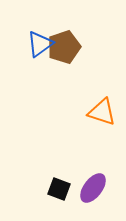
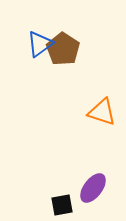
brown pentagon: moved 1 px left, 2 px down; rotated 20 degrees counterclockwise
black square: moved 3 px right, 16 px down; rotated 30 degrees counterclockwise
